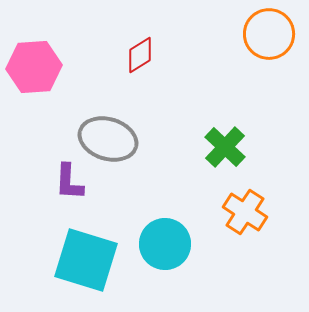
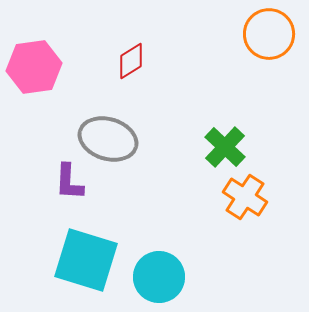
red diamond: moved 9 px left, 6 px down
pink hexagon: rotated 4 degrees counterclockwise
orange cross: moved 15 px up
cyan circle: moved 6 px left, 33 px down
